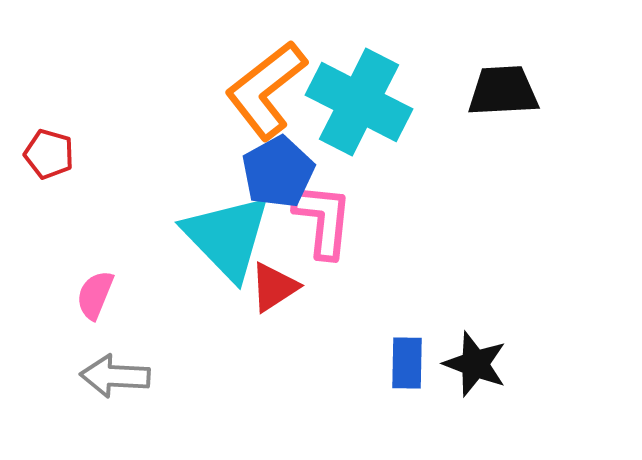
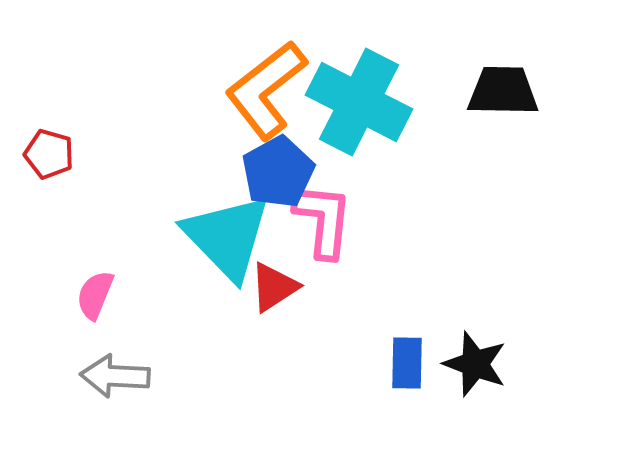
black trapezoid: rotated 4 degrees clockwise
